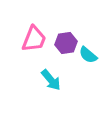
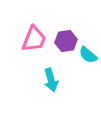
purple hexagon: moved 2 px up
cyan arrow: rotated 25 degrees clockwise
